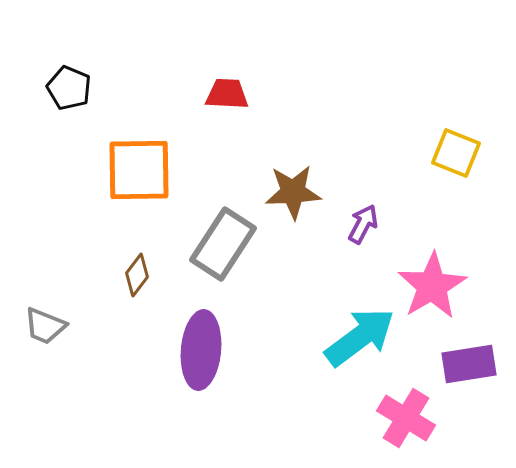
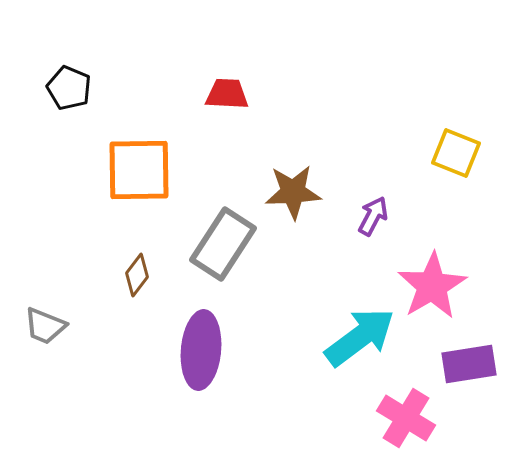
purple arrow: moved 10 px right, 8 px up
